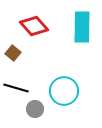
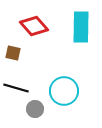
cyan rectangle: moved 1 px left
brown square: rotated 28 degrees counterclockwise
